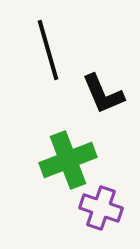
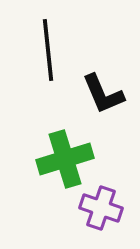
black line: rotated 10 degrees clockwise
green cross: moved 3 px left, 1 px up; rotated 4 degrees clockwise
